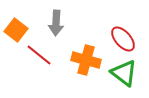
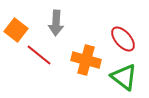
green triangle: moved 4 px down
